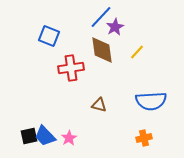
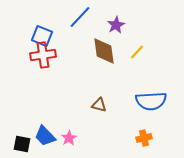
blue line: moved 21 px left
purple star: moved 1 px right, 2 px up
blue square: moved 7 px left
brown diamond: moved 2 px right, 1 px down
red cross: moved 28 px left, 13 px up
black square: moved 7 px left, 8 px down; rotated 24 degrees clockwise
